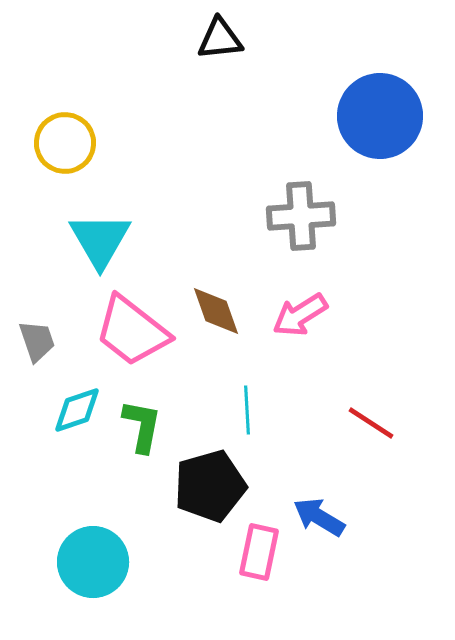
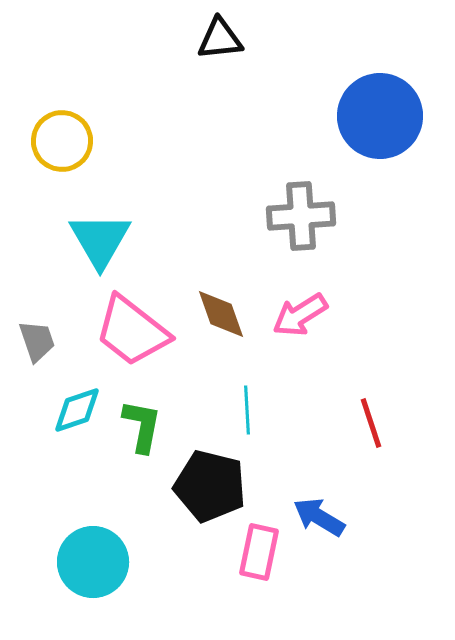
yellow circle: moved 3 px left, 2 px up
brown diamond: moved 5 px right, 3 px down
red line: rotated 39 degrees clockwise
black pentagon: rotated 30 degrees clockwise
